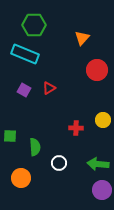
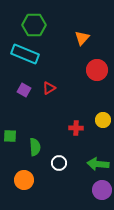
orange circle: moved 3 px right, 2 px down
